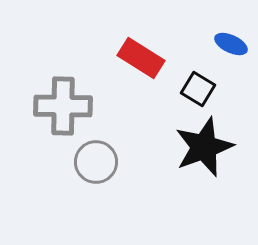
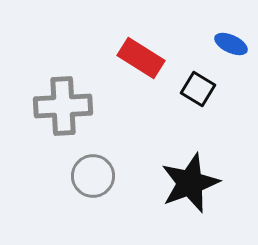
gray cross: rotated 4 degrees counterclockwise
black star: moved 14 px left, 36 px down
gray circle: moved 3 px left, 14 px down
